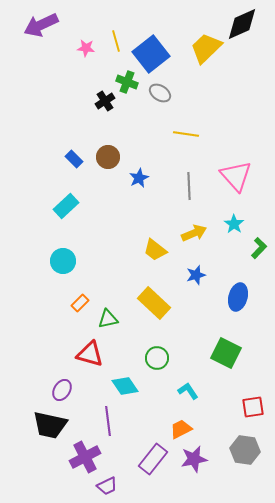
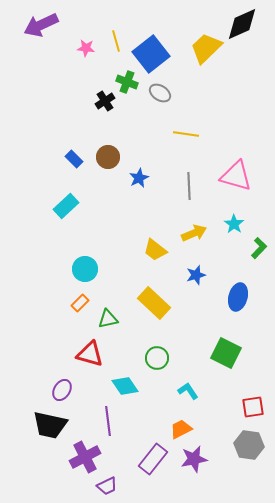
pink triangle at (236, 176): rotated 32 degrees counterclockwise
cyan circle at (63, 261): moved 22 px right, 8 px down
gray hexagon at (245, 450): moved 4 px right, 5 px up
